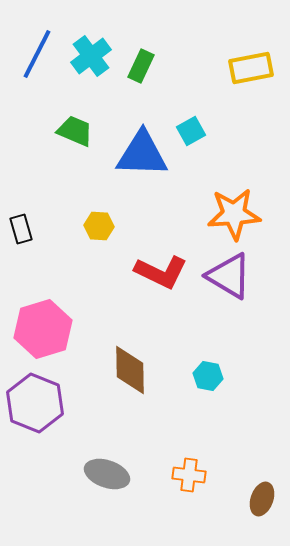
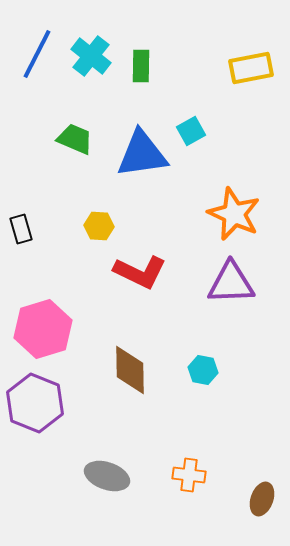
cyan cross: rotated 15 degrees counterclockwise
green rectangle: rotated 24 degrees counterclockwise
green trapezoid: moved 8 px down
blue triangle: rotated 10 degrees counterclockwise
orange star: rotated 28 degrees clockwise
red L-shape: moved 21 px left
purple triangle: moved 2 px right, 7 px down; rotated 33 degrees counterclockwise
cyan hexagon: moved 5 px left, 6 px up
gray ellipse: moved 2 px down
